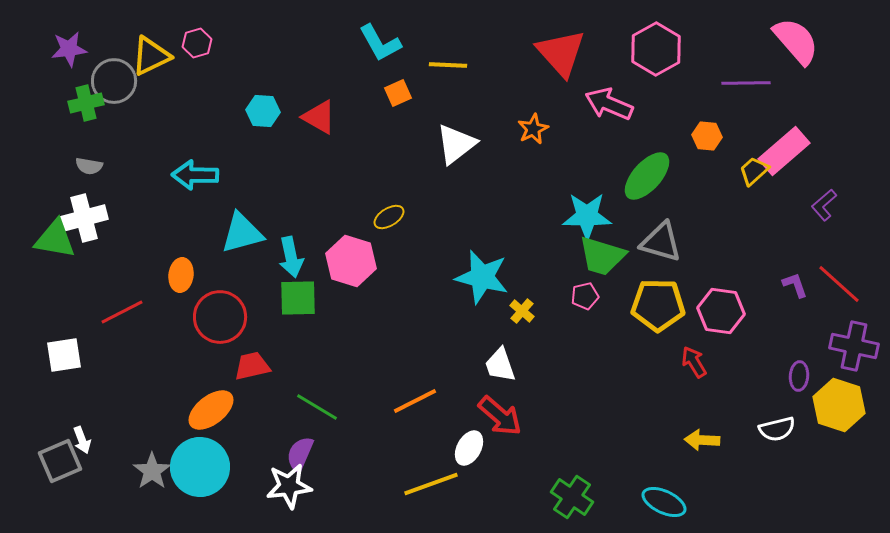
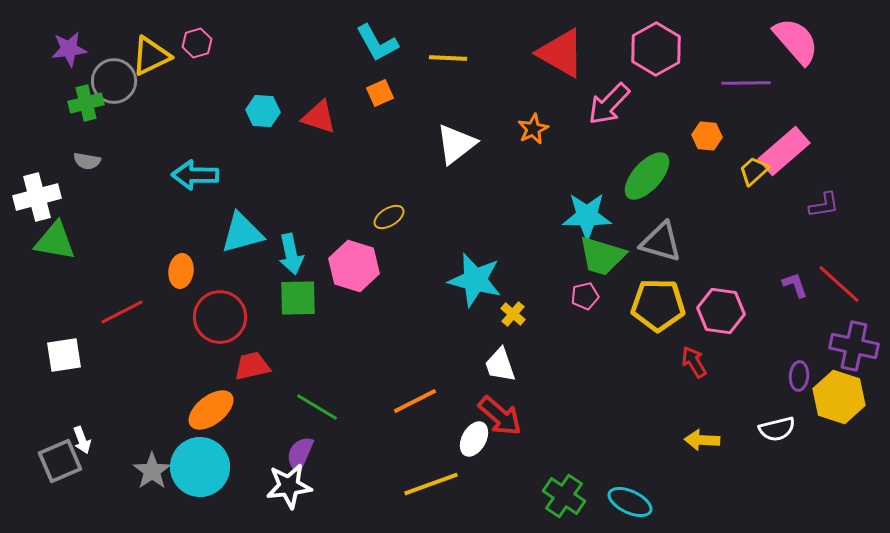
cyan L-shape at (380, 43): moved 3 px left
red triangle at (561, 53): rotated 18 degrees counterclockwise
yellow line at (448, 65): moved 7 px up
orange square at (398, 93): moved 18 px left
pink arrow at (609, 104): rotated 69 degrees counterclockwise
red triangle at (319, 117): rotated 12 degrees counterclockwise
gray semicircle at (89, 166): moved 2 px left, 5 px up
purple L-shape at (824, 205): rotated 148 degrees counterclockwise
white cross at (84, 218): moved 47 px left, 21 px up
green triangle at (55, 239): moved 2 px down
cyan arrow at (291, 257): moved 3 px up
pink hexagon at (351, 261): moved 3 px right, 5 px down
orange ellipse at (181, 275): moved 4 px up
cyan star at (482, 277): moved 7 px left, 3 px down
yellow cross at (522, 311): moved 9 px left, 3 px down
yellow hexagon at (839, 405): moved 8 px up
white ellipse at (469, 448): moved 5 px right, 9 px up
green cross at (572, 497): moved 8 px left, 1 px up
cyan ellipse at (664, 502): moved 34 px left
